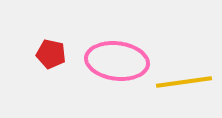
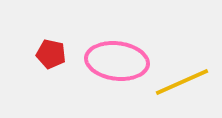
yellow line: moved 2 px left; rotated 16 degrees counterclockwise
